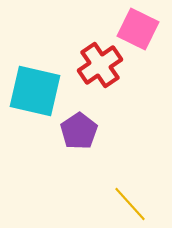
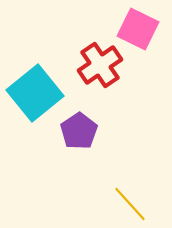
cyan square: moved 2 px down; rotated 38 degrees clockwise
